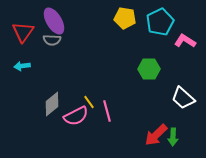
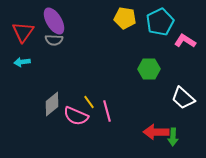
gray semicircle: moved 2 px right
cyan arrow: moved 4 px up
pink semicircle: rotated 50 degrees clockwise
red arrow: moved 3 px up; rotated 45 degrees clockwise
